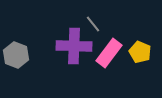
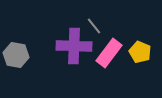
gray line: moved 1 px right, 2 px down
gray hexagon: rotated 10 degrees counterclockwise
